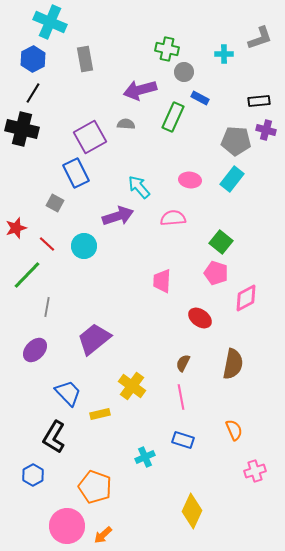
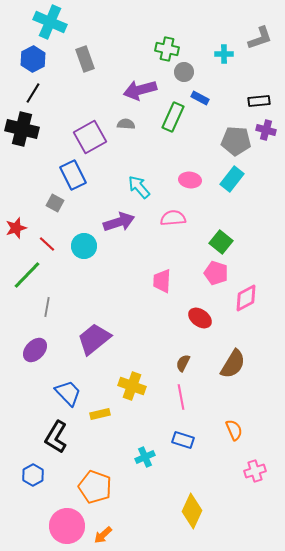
gray rectangle at (85, 59): rotated 10 degrees counterclockwise
blue rectangle at (76, 173): moved 3 px left, 2 px down
purple arrow at (118, 216): moved 1 px right, 6 px down
brown semicircle at (233, 364): rotated 20 degrees clockwise
yellow cross at (132, 386): rotated 16 degrees counterclockwise
black L-shape at (54, 437): moved 2 px right
